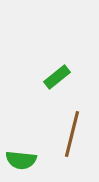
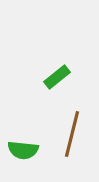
green semicircle: moved 2 px right, 10 px up
